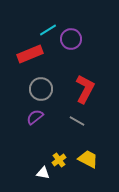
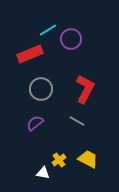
purple semicircle: moved 6 px down
